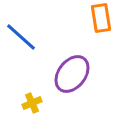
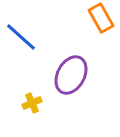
orange rectangle: rotated 20 degrees counterclockwise
purple ellipse: moved 1 px left, 1 px down; rotated 9 degrees counterclockwise
